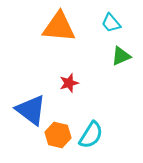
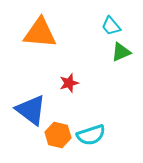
cyan trapezoid: moved 3 px down
orange triangle: moved 19 px left, 6 px down
green triangle: moved 4 px up
cyan semicircle: rotated 40 degrees clockwise
